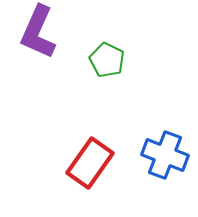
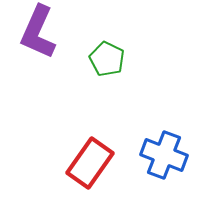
green pentagon: moved 1 px up
blue cross: moved 1 px left
